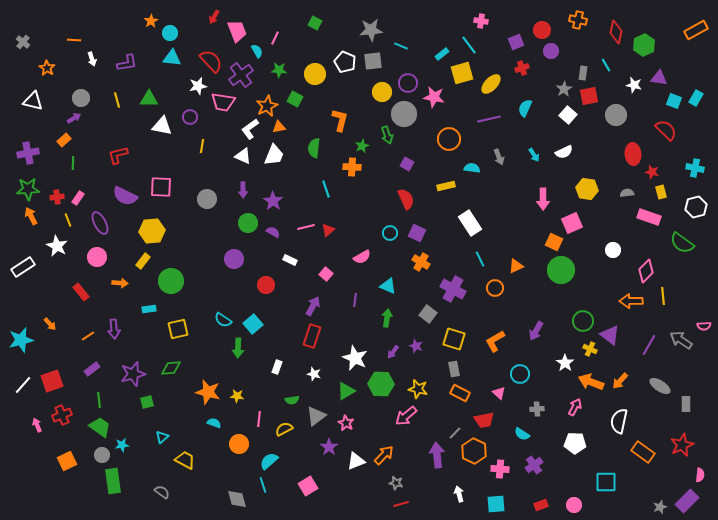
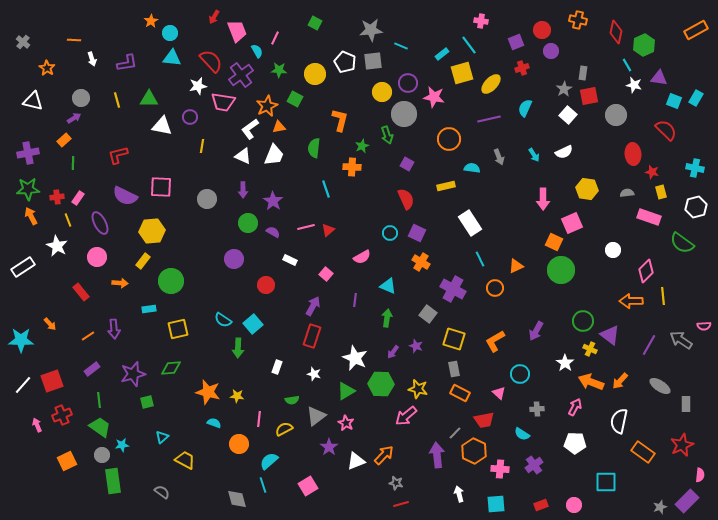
cyan line at (606, 65): moved 21 px right
cyan star at (21, 340): rotated 15 degrees clockwise
